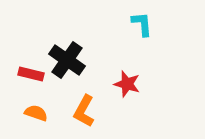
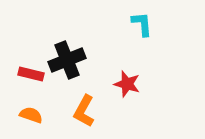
black cross: rotated 33 degrees clockwise
orange semicircle: moved 5 px left, 2 px down
